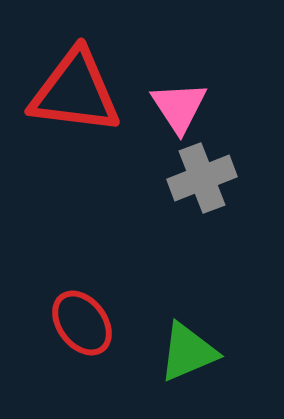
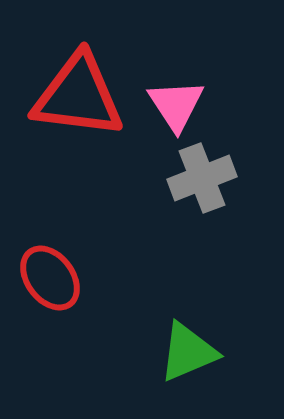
red triangle: moved 3 px right, 4 px down
pink triangle: moved 3 px left, 2 px up
red ellipse: moved 32 px left, 45 px up
